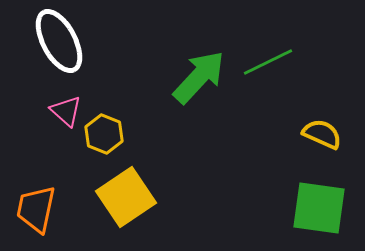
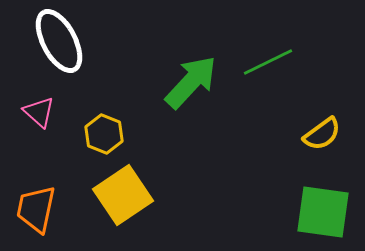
green arrow: moved 8 px left, 5 px down
pink triangle: moved 27 px left, 1 px down
yellow semicircle: rotated 120 degrees clockwise
yellow square: moved 3 px left, 2 px up
green square: moved 4 px right, 4 px down
